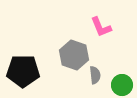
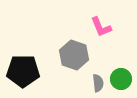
gray semicircle: moved 3 px right, 8 px down
green circle: moved 1 px left, 6 px up
